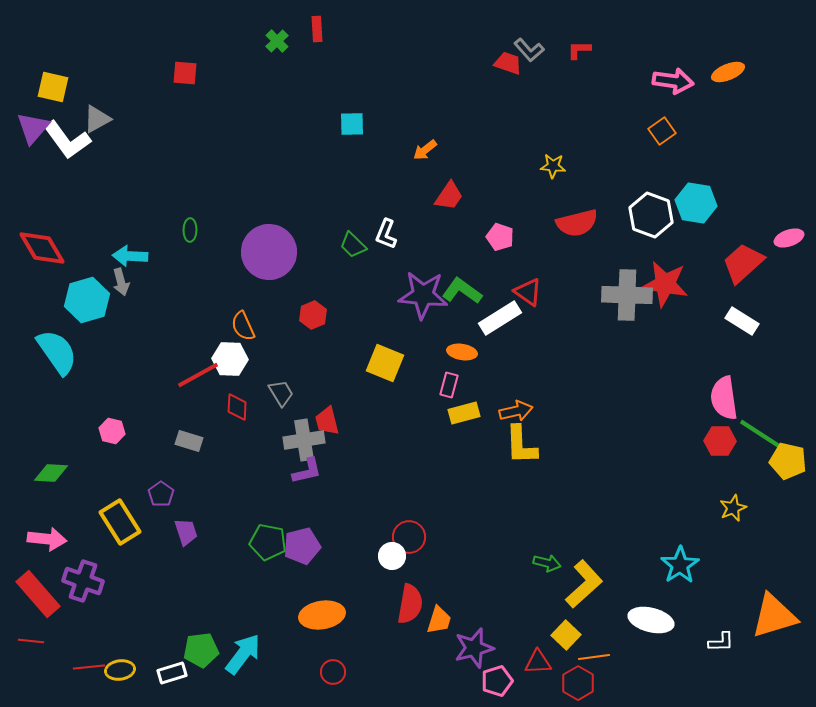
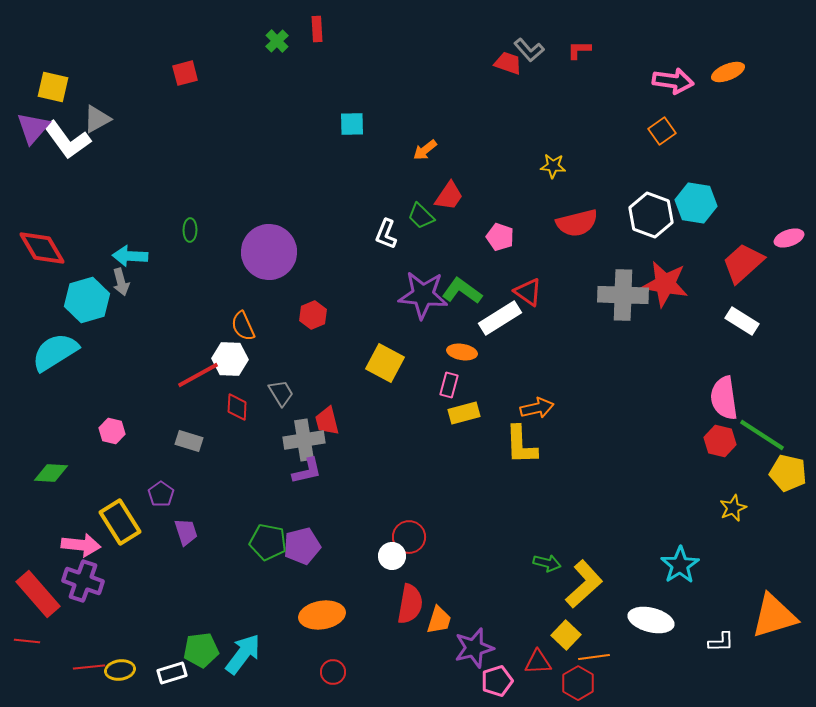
red square at (185, 73): rotated 20 degrees counterclockwise
green trapezoid at (353, 245): moved 68 px right, 29 px up
gray cross at (627, 295): moved 4 px left
cyan semicircle at (57, 352): moved 2 px left; rotated 87 degrees counterclockwise
yellow square at (385, 363): rotated 6 degrees clockwise
orange arrow at (516, 411): moved 21 px right, 3 px up
red hexagon at (720, 441): rotated 12 degrees clockwise
yellow pentagon at (788, 461): moved 12 px down
pink arrow at (47, 539): moved 34 px right, 6 px down
red line at (31, 641): moved 4 px left
